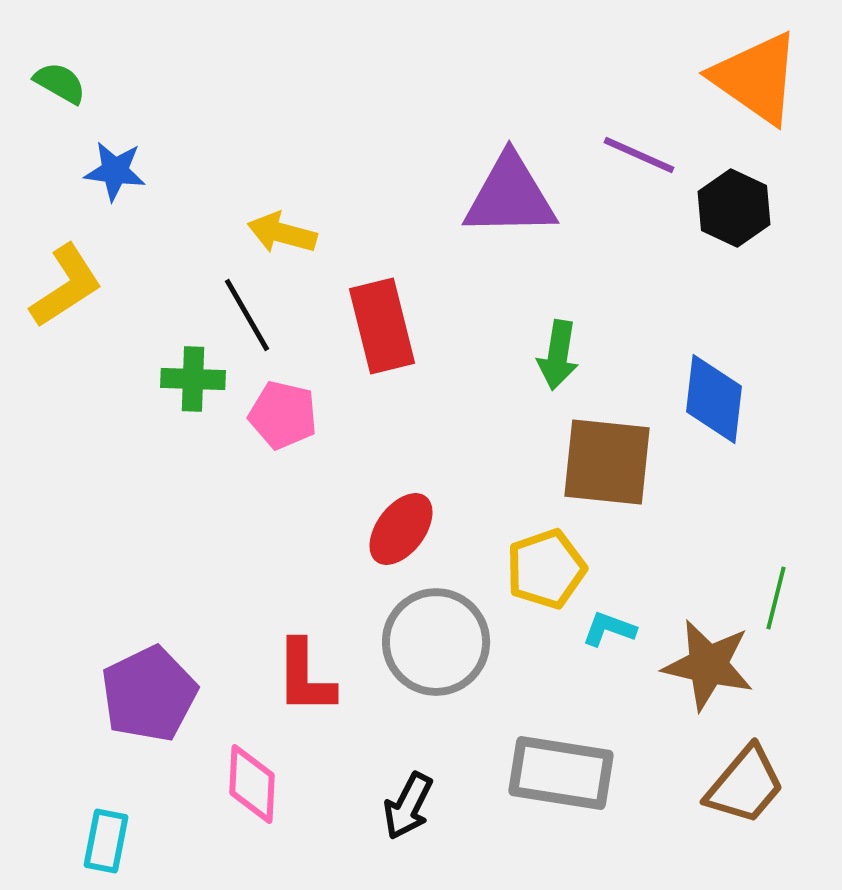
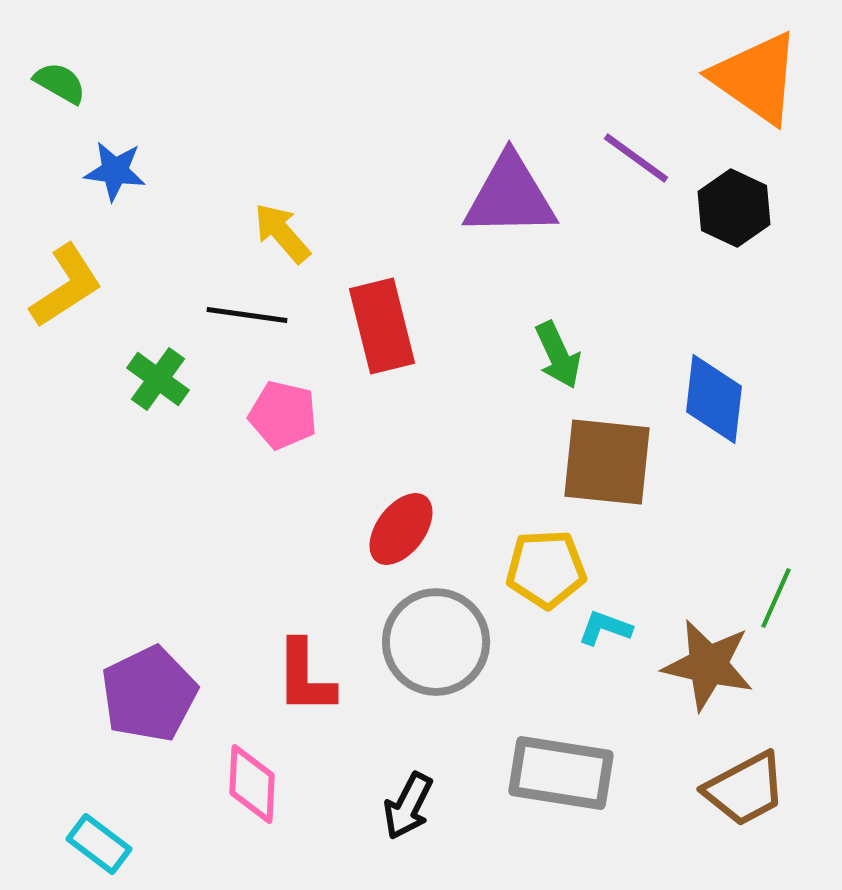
purple line: moved 3 px left, 3 px down; rotated 12 degrees clockwise
yellow arrow: rotated 34 degrees clockwise
black line: rotated 52 degrees counterclockwise
green arrow: rotated 34 degrees counterclockwise
green cross: moved 35 px left; rotated 34 degrees clockwise
yellow pentagon: rotated 16 degrees clockwise
green line: rotated 10 degrees clockwise
cyan L-shape: moved 4 px left, 1 px up
brown trapezoid: moved 4 px down; rotated 22 degrees clockwise
cyan rectangle: moved 7 px left, 3 px down; rotated 64 degrees counterclockwise
